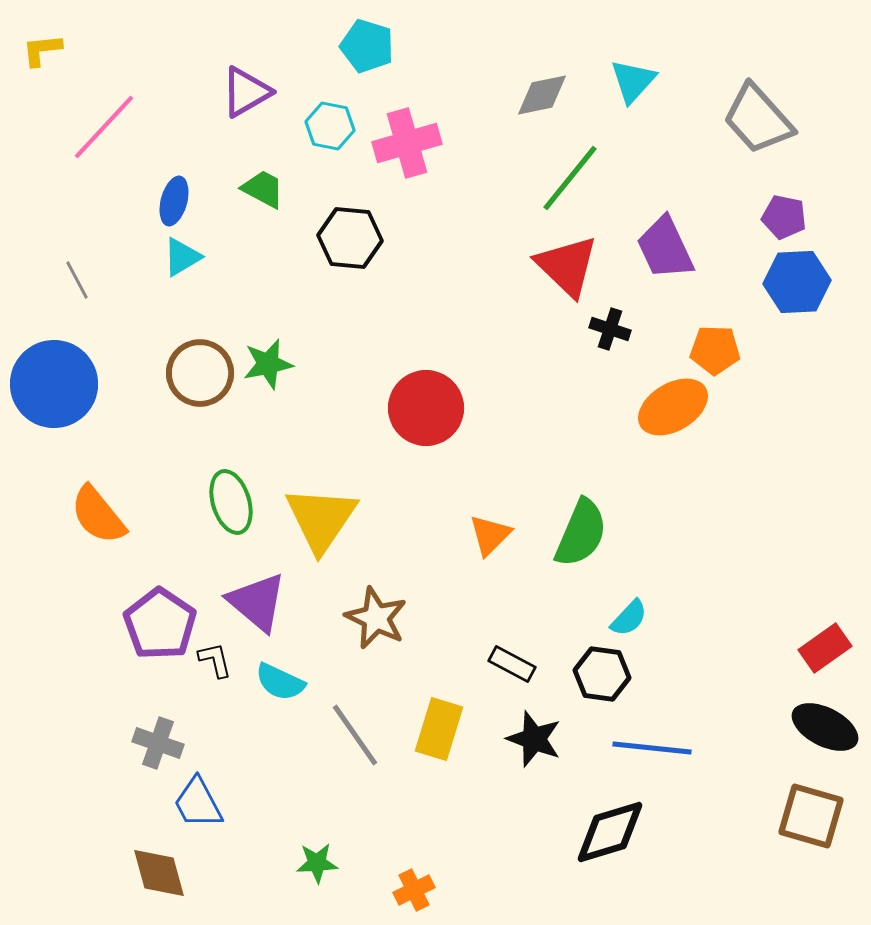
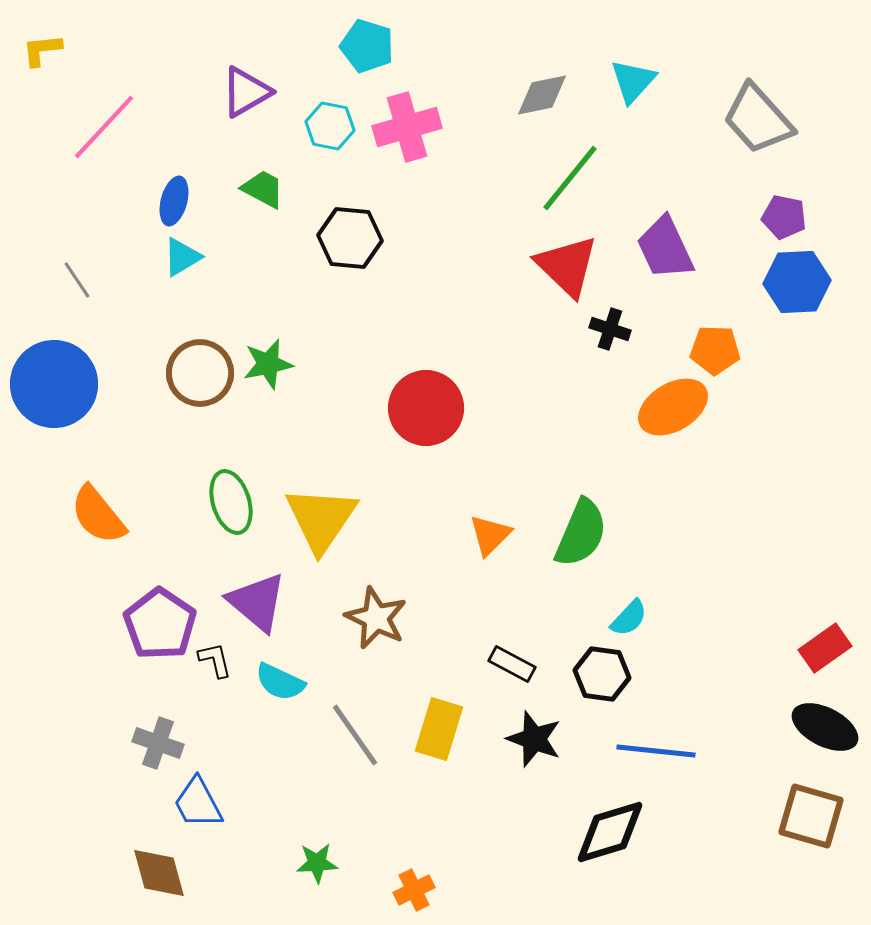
pink cross at (407, 143): moved 16 px up
gray line at (77, 280): rotated 6 degrees counterclockwise
blue line at (652, 748): moved 4 px right, 3 px down
